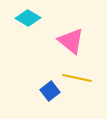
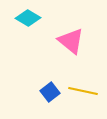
yellow line: moved 6 px right, 13 px down
blue square: moved 1 px down
